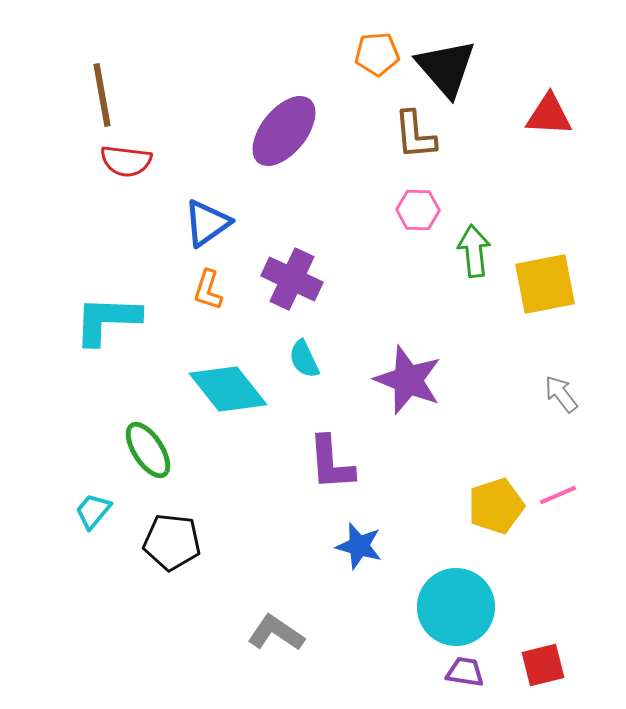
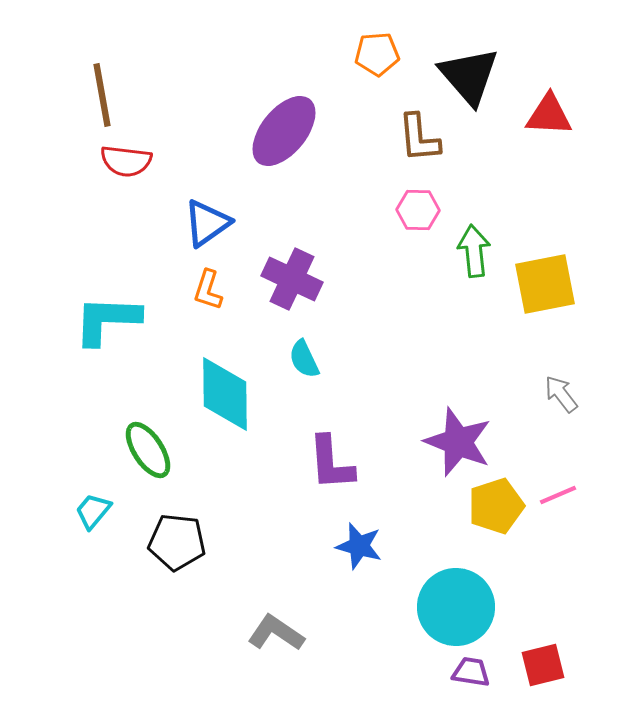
black triangle: moved 23 px right, 8 px down
brown L-shape: moved 4 px right, 3 px down
purple star: moved 50 px right, 62 px down
cyan diamond: moved 3 px left, 5 px down; rotated 38 degrees clockwise
black pentagon: moved 5 px right
purple trapezoid: moved 6 px right
